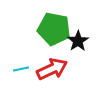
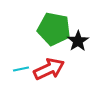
red arrow: moved 3 px left
